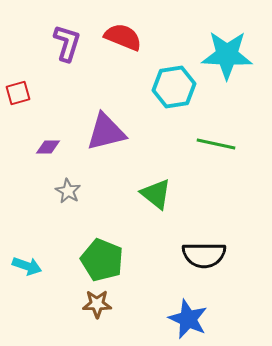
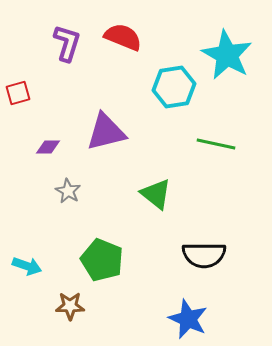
cyan star: rotated 27 degrees clockwise
brown star: moved 27 px left, 2 px down
